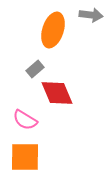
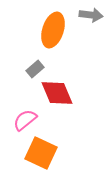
pink semicircle: rotated 110 degrees clockwise
orange square: moved 16 px right, 4 px up; rotated 24 degrees clockwise
